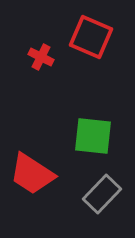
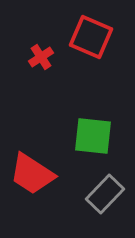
red cross: rotated 30 degrees clockwise
gray rectangle: moved 3 px right
